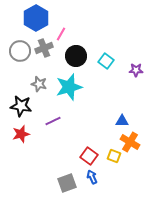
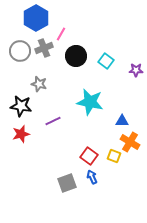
cyan star: moved 21 px right, 15 px down; rotated 28 degrees clockwise
